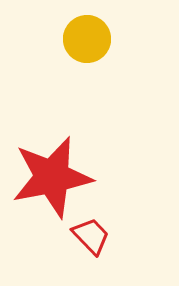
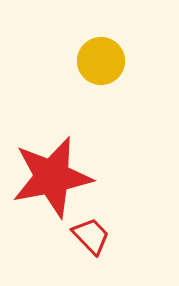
yellow circle: moved 14 px right, 22 px down
